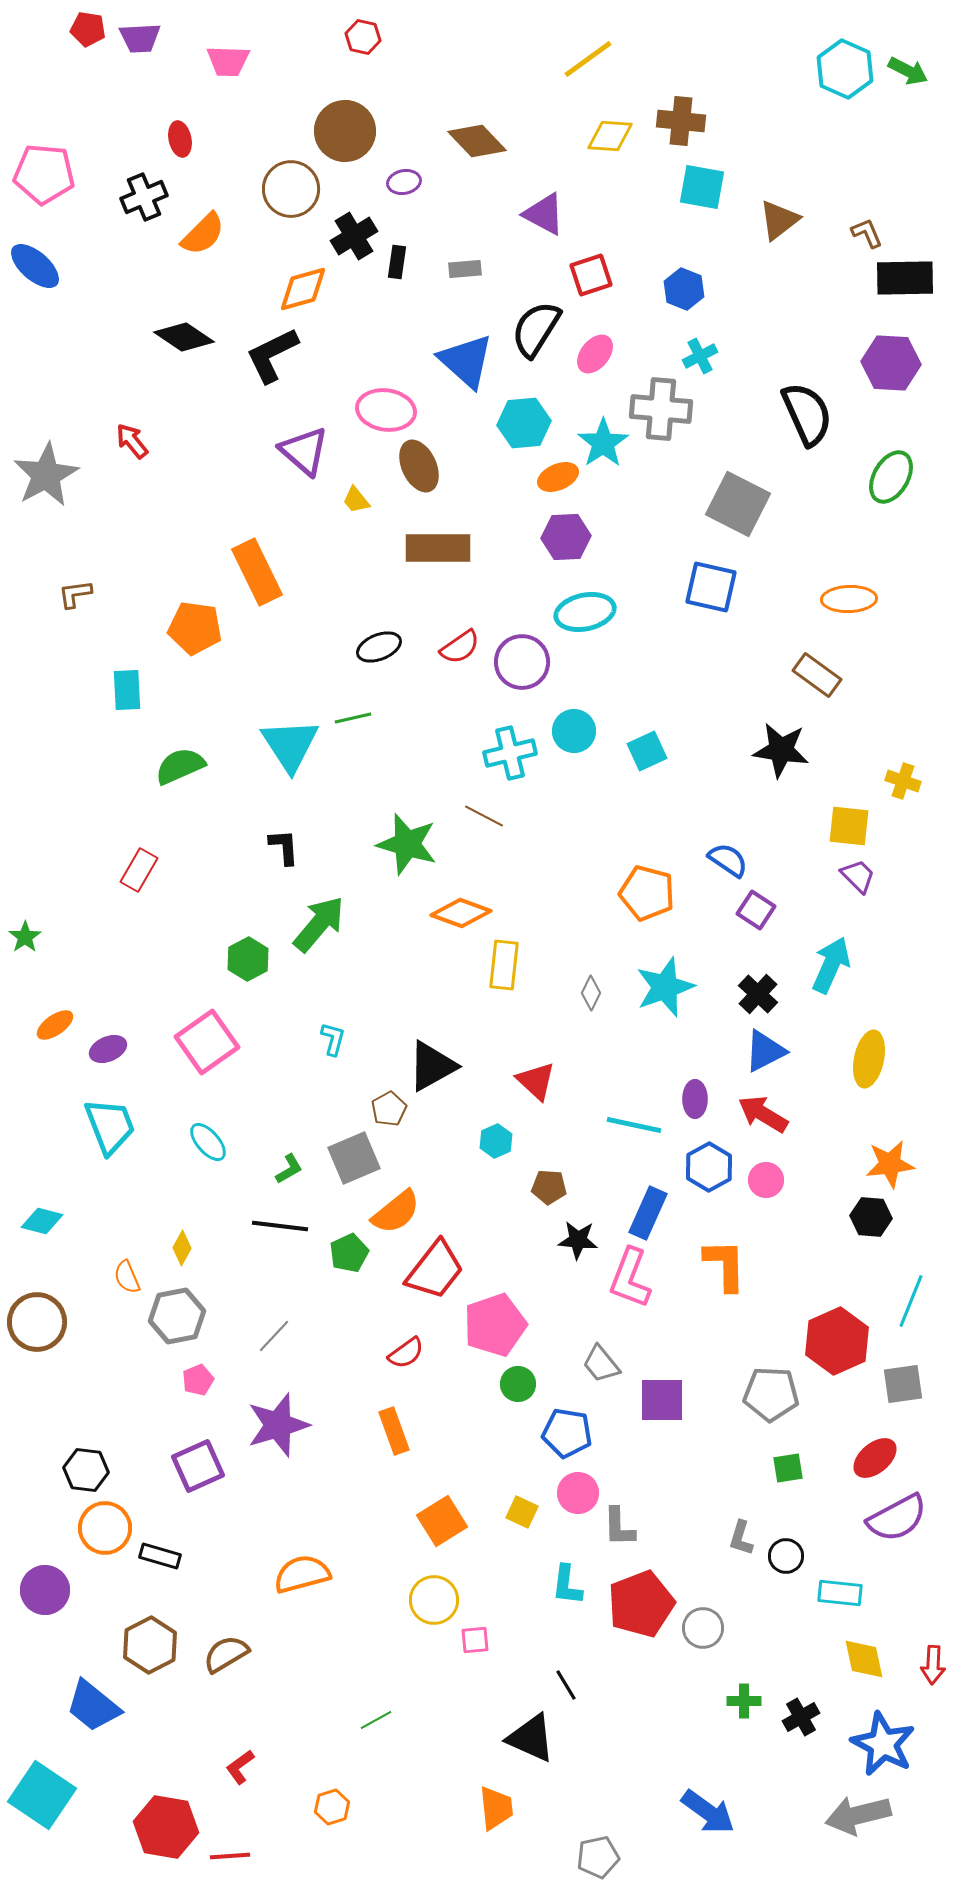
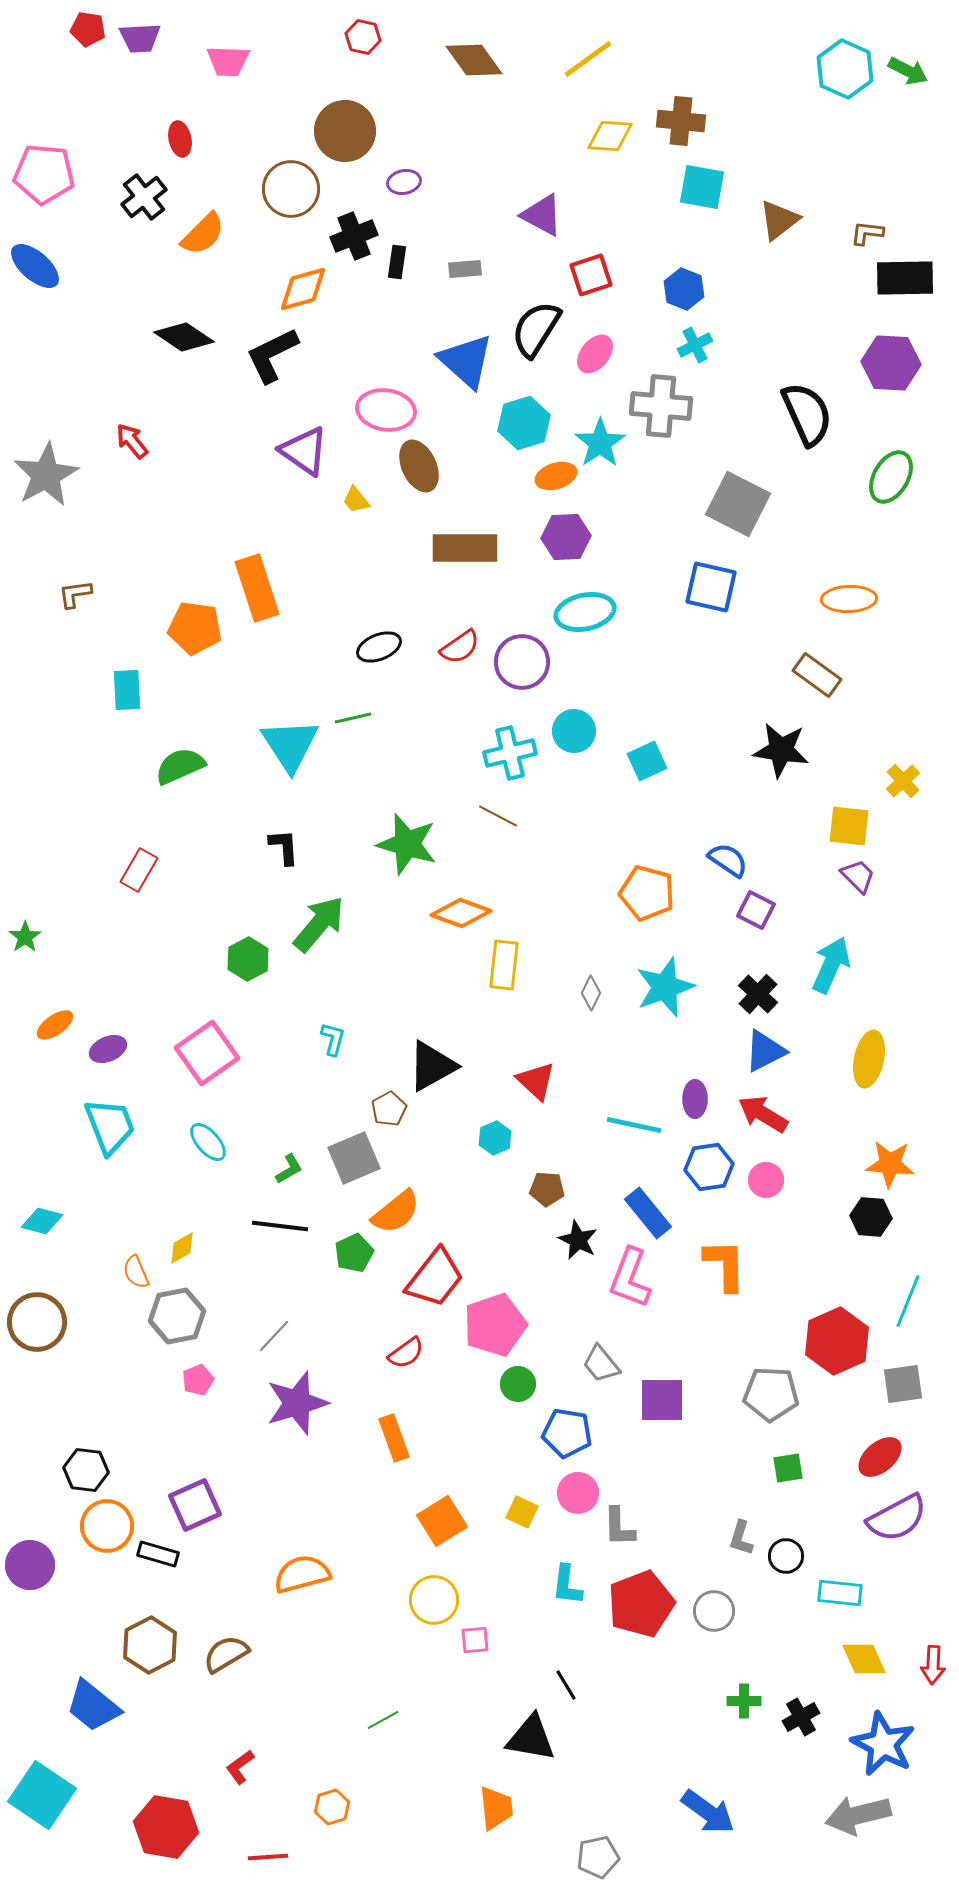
brown diamond at (477, 141): moved 3 px left, 81 px up; rotated 8 degrees clockwise
black cross at (144, 197): rotated 15 degrees counterclockwise
purple triangle at (544, 214): moved 2 px left, 1 px down
brown L-shape at (867, 233): rotated 60 degrees counterclockwise
black cross at (354, 236): rotated 9 degrees clockwise
cyan cross at (700, 356): moved 5 px left, 11 px up
gray cross at (661, 409): moved 3 px up
cyan hexagon at (524, 423): rotated 12 degrees counterclockwise
cyan star at (603, 443): moved 3 px left
purple triangle at (304, 451): rotated 6 degrees counterclockwise
orange ellipse at (558, 477): moved 2 px left, 1 px up; rotated 6 degrees clockwise
brown rectangle at (438, 548): moved 27 px right
orange rectangle at (257, 572): moved 16 px down; rotated 8 degrees clockwise
cyan square at (647, 751): moved 10 px down
yellow cross at (903, 781): rotated 28 degrees clockwise
brown line at (484, 816): moved 14 px right
purple square at (756, 910): rotated 6 degrees counterclockwise
pink square at (207, 1042): moved 11 px down
cyan hexagon at (496, 1141): moved 1 px left, 3 px up
orange star at (890, 1164): rotated 12 degrees clockwise
blue hexagon at (709, 1167): rotated 21 degrees clockwise
brown pentagon at (549, 1187): moved 2 px left, 2 px down
blue rectangle at (648, 1213): rotated 63 degrees counterclockwise
black star at (578, 1240): rotated 21 degrees clockwise
yellow diamond at (182, 1248): rotated 32 degrees clockwise
green pentagon at (349, 1253): moved 5 px right
red trapezoid at (435, 1270): moved 8 px down
orange semicircle at (127, 1277): moved 9 px right, 5 px up
cyan line at (911, 1301): moved 3 px left
purple star at (278, 1425): moved 19 px right, 22 px up
orange rectangle at (394, 1431): moved 7 px down
red ellipse at (875, 1458): moved 5 px right, 1 px up
purple square at (198, 1466): moved 3 px left, 39 px down
orange circle at (105, 1528): moved 2 px right, 2 px up
black rectangle at (160, 1556): moved 2 px left, 2 px up
purple circle at (45, 1590): moved 15 px left, 25 px up
gray circle at (703, 1628): moved 11 px right, 17 px up
yellow diamond at (864, 1659): rotated 12 degrees counterclockwise
green line at (376, 1720): moved 7 px right
black triangle at (531, 1738): rotated 14 degrees counterclockwise
red line at (230, 1856): moved 38 px right, 1 px down
